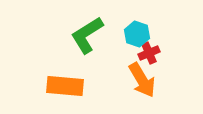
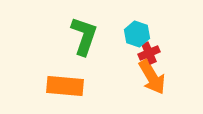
green L-shape: moved 3 px left, 1 px down; rotated 141 degrees clockwise
orange arrow: moved 10 px right, 3 px up
